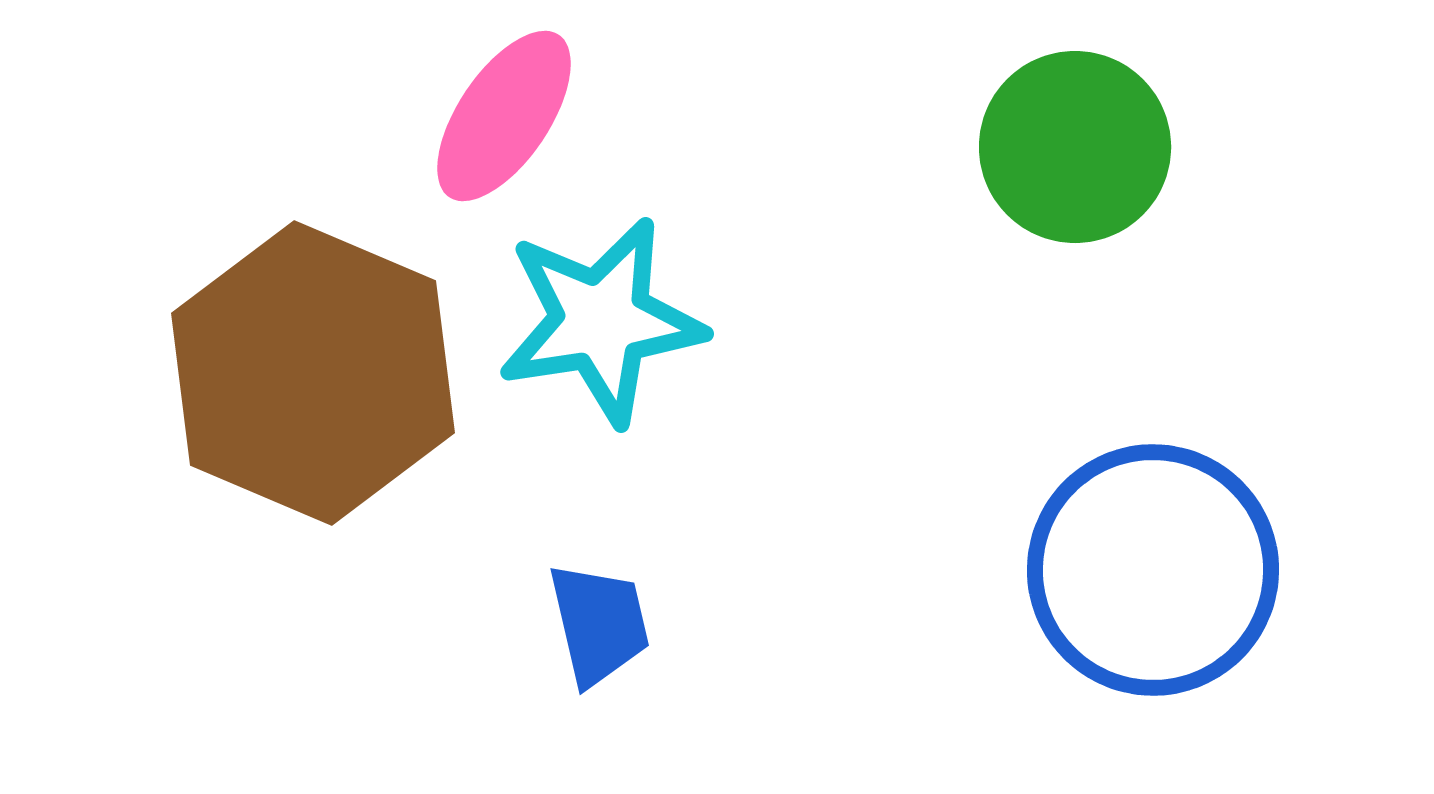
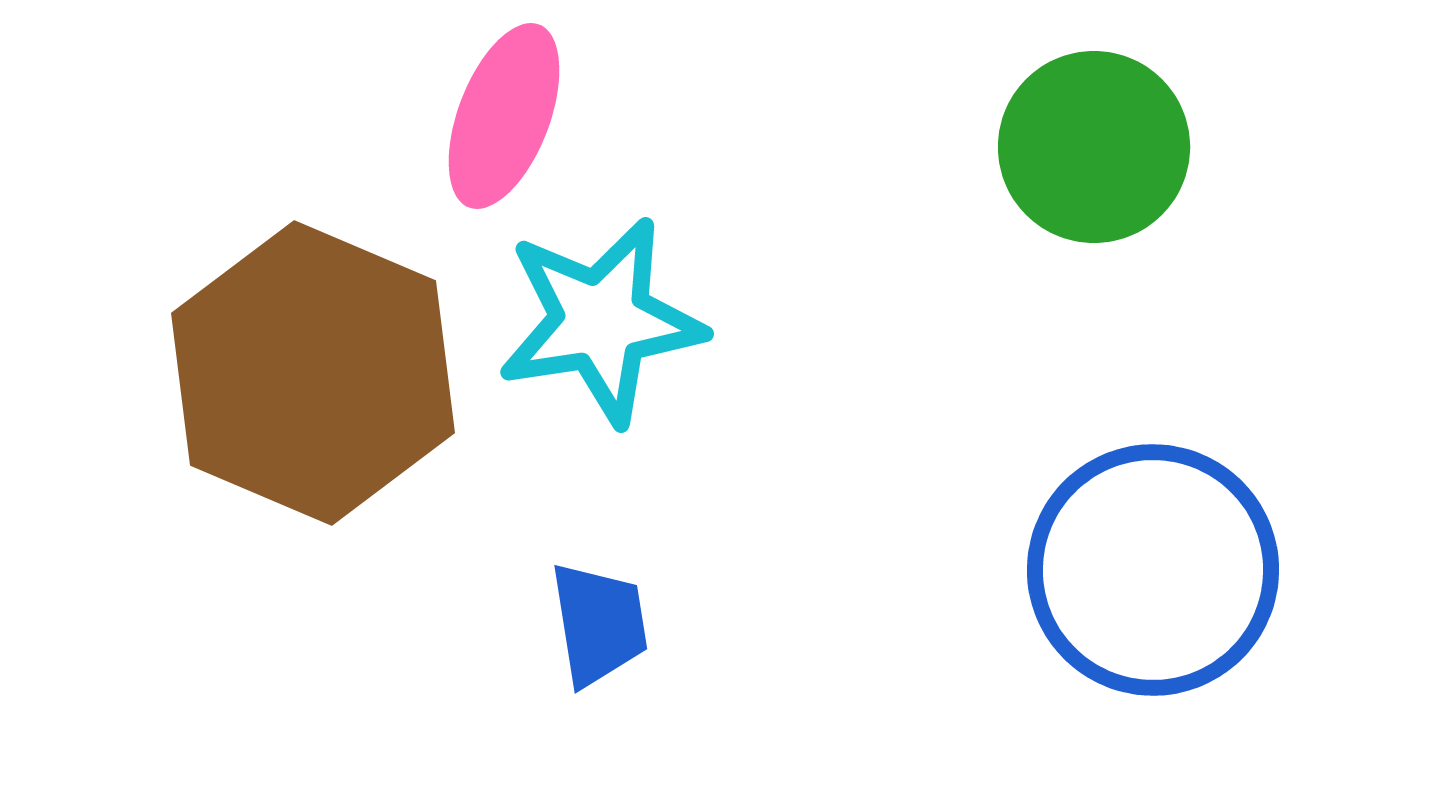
pink ellipse: rotated 13 degrees counterclockwise
green circle: moved 19 px right
blue trapezoid: rotated 4 degrees clockwise
